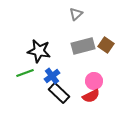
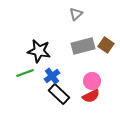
pink circle: moved 2 px left
black rectangle: moved 1 px down
